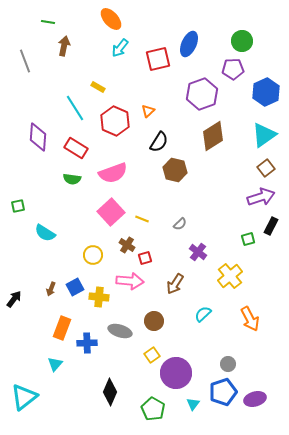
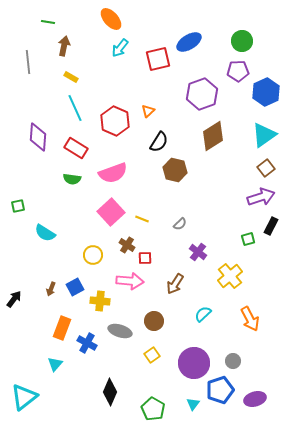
blue ellipse at (189, 44): moved 2 px up; rotated 35 degrees clockwise
gray line at (25, 61): moved 3 px right, 1 px down; rotated 15 degrees clockwise
purple pentagon at (233, 69): moved 5 px right, 2 px down
yellow rectangle at (98, 87): moved 27 px left, 10 px up
cyan line at (75, 108): rotated 8 degrees clockwise
red square at (145, 258): rotated 16 degrees clockwise
yellow cross at (99, 297): moved 1 px right, 4 px down
blue cross at (87, 343): rotated 30 degrees clockwise
gray circle at (228, 364): moved 5 px right, 3 px up
purple circle at (176, 373): moved 18 px right, 10 px up
blue pentagon at (223, 392): moved 3 px left, 2 px up
